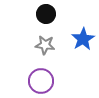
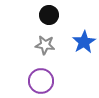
black circle: moved 3 px right, 1 px down
blue star: moved 1 px right, 3 px down
